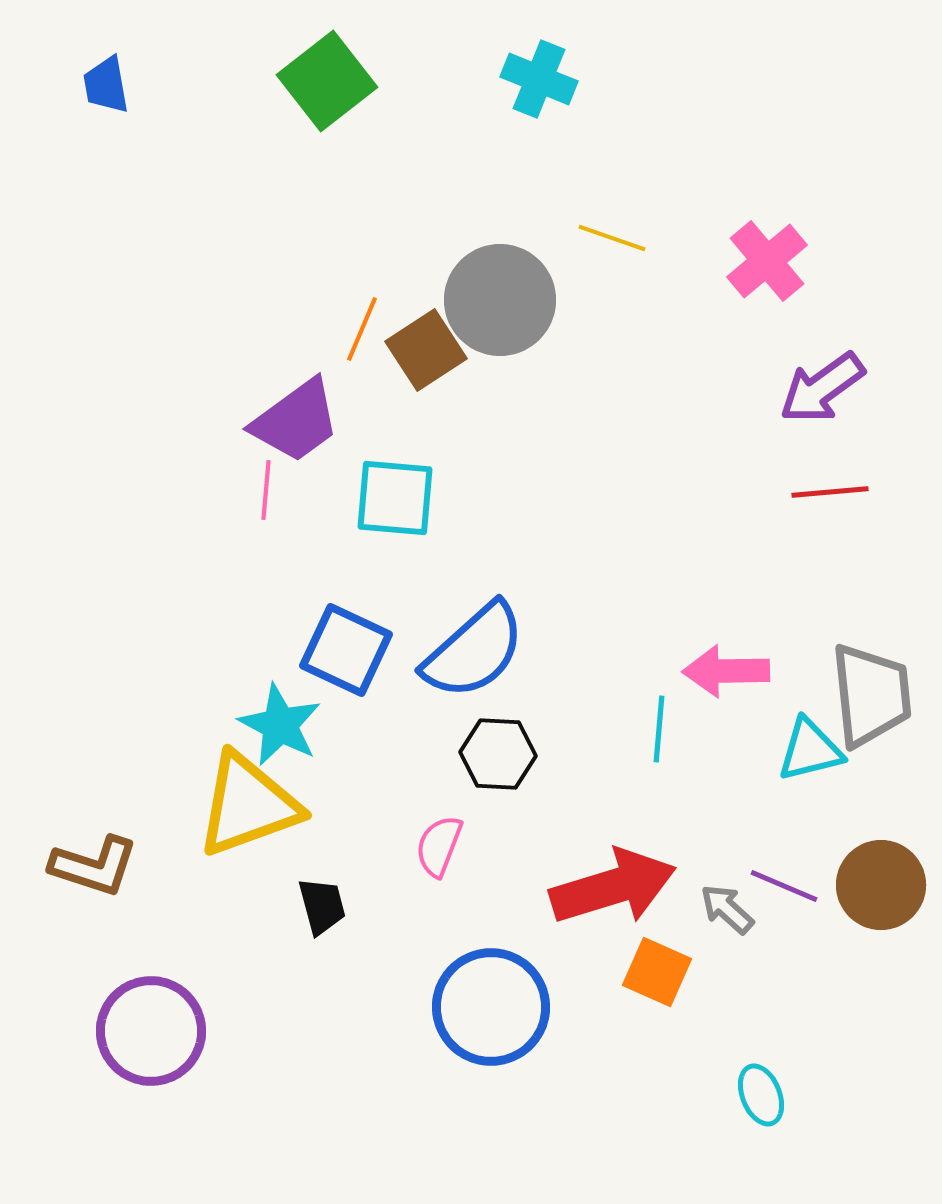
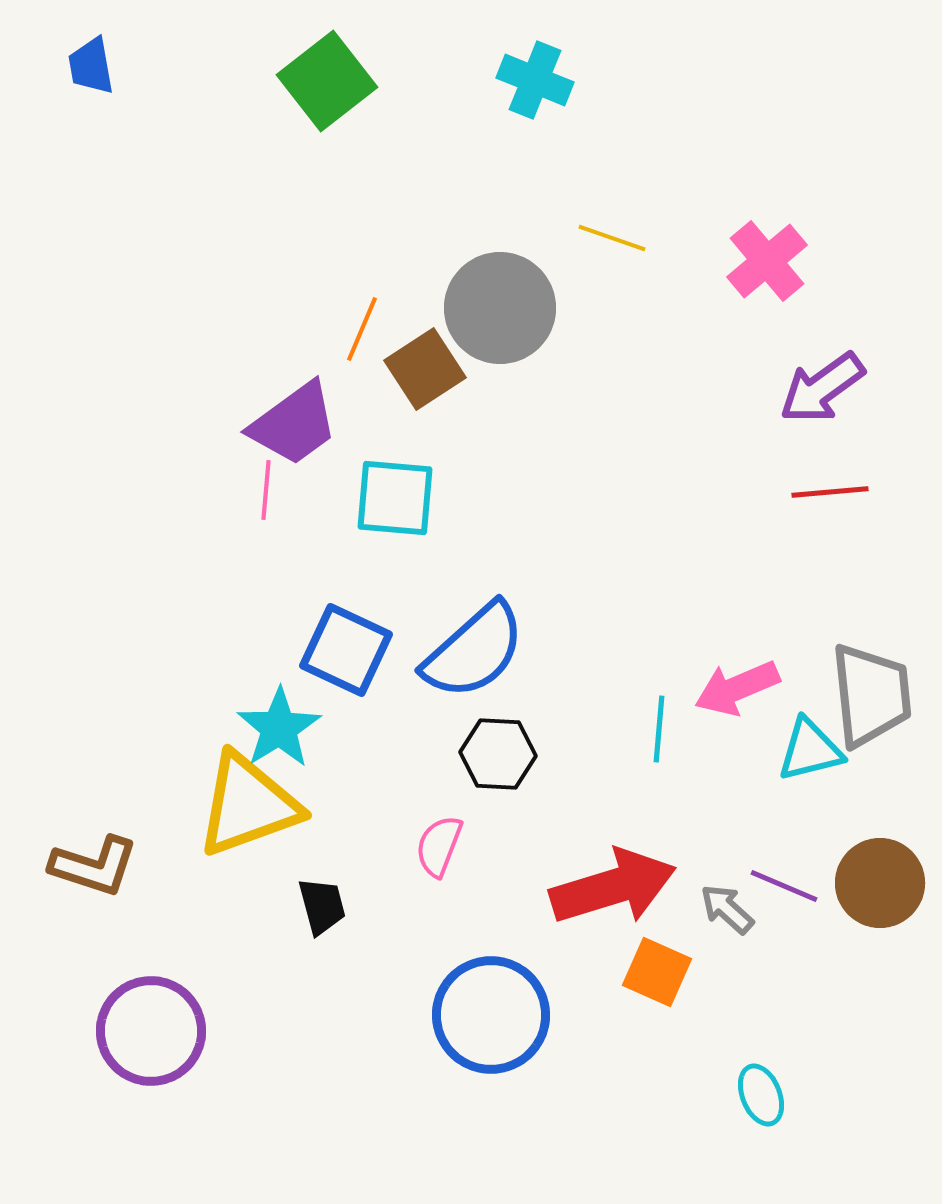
cyan cross: moved 4 px left, 1 px down
blue trapezoid: moved 15 px left, 19 px up
gray circle: moved 8 px down
brown square: moved 1 px left, 19 px down
purple trapezoid: moved 2 px left, 3 px down
pink arrow: moved 11 px right, 17 px down; rotated 22 degrees counterclockwise
cyan star: moved 1 px left, 3 px down; rotated 12 degrees clockwise
brown circle: moved 1 px left, 2 px up
blue circle: moved 8 px down
